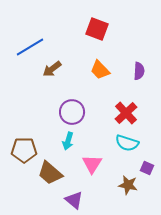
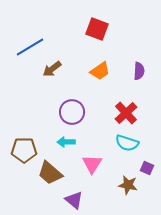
orange trapezoid: moved 1 px down; rotated 80 degrees counterclockwise
cyan arrow: moved 2 px left, 1 px down; rotated 72 degrees clockwise
